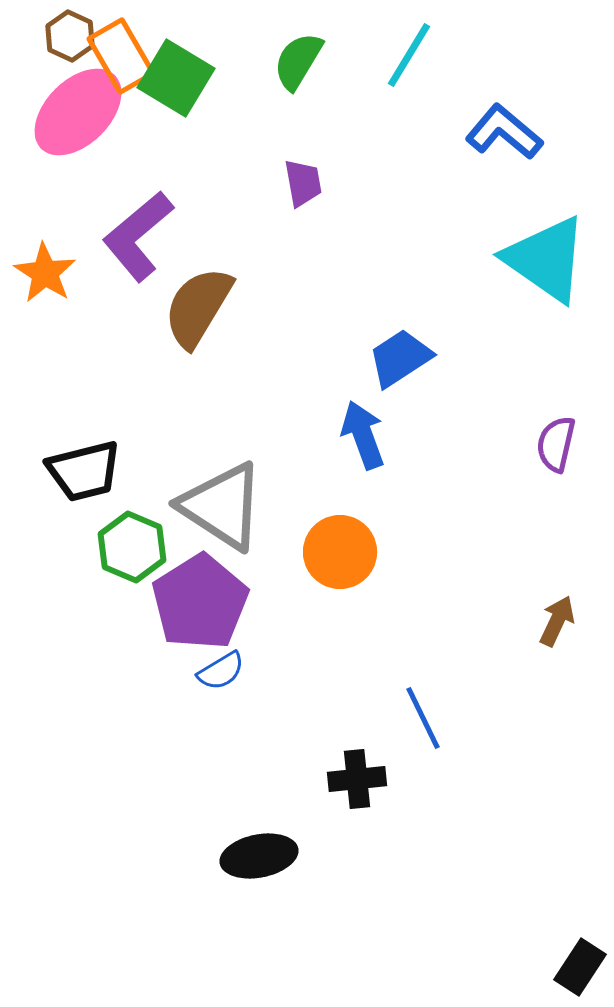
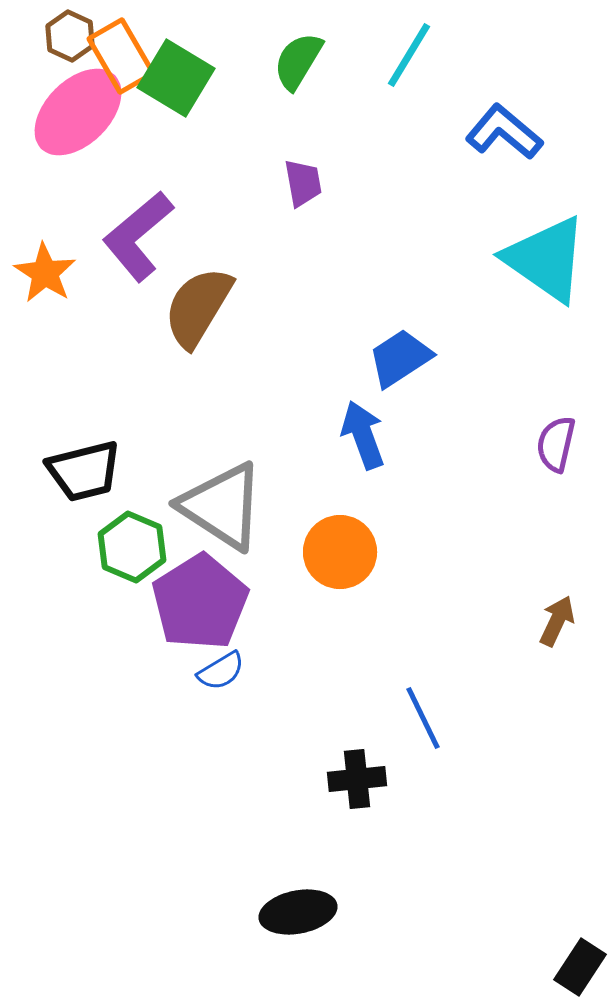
black ellipse: moved 39 px right, 56 px down
